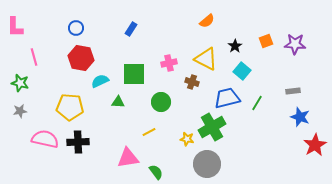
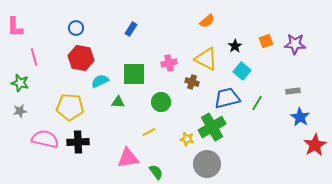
blue star: rotated 12 degrees clockwise
